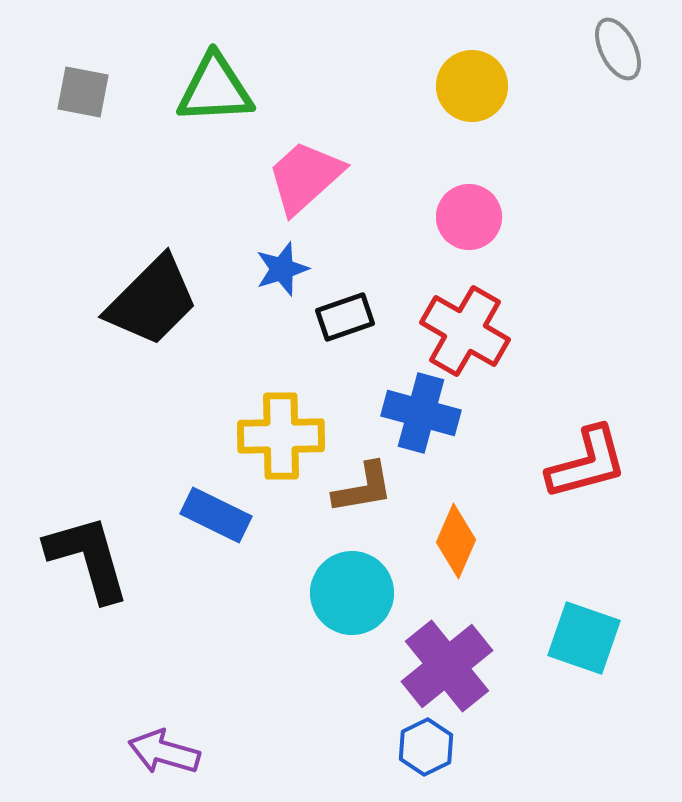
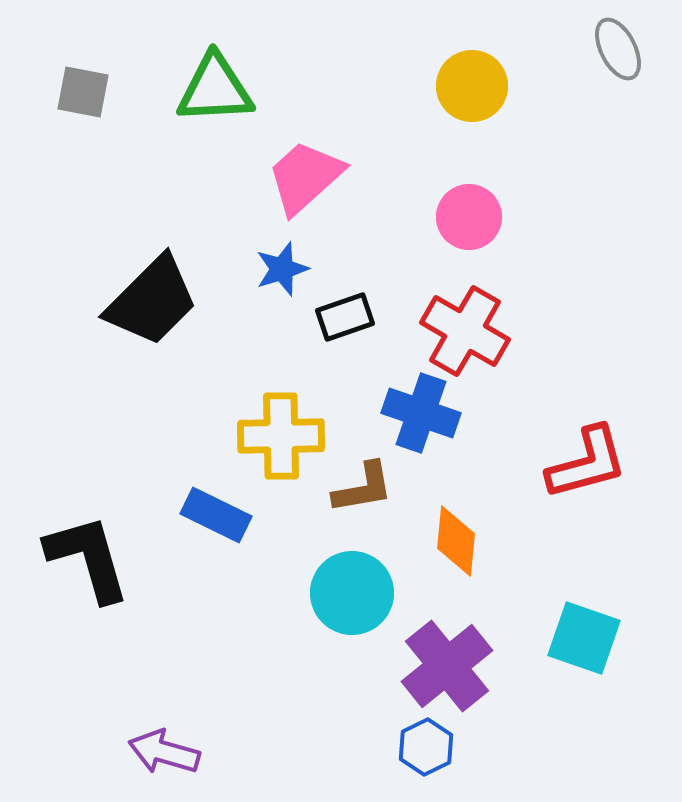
blue cross: rotated 4 degrees clockwise
orange diamond: rotated 18 degrees counterclockwise
